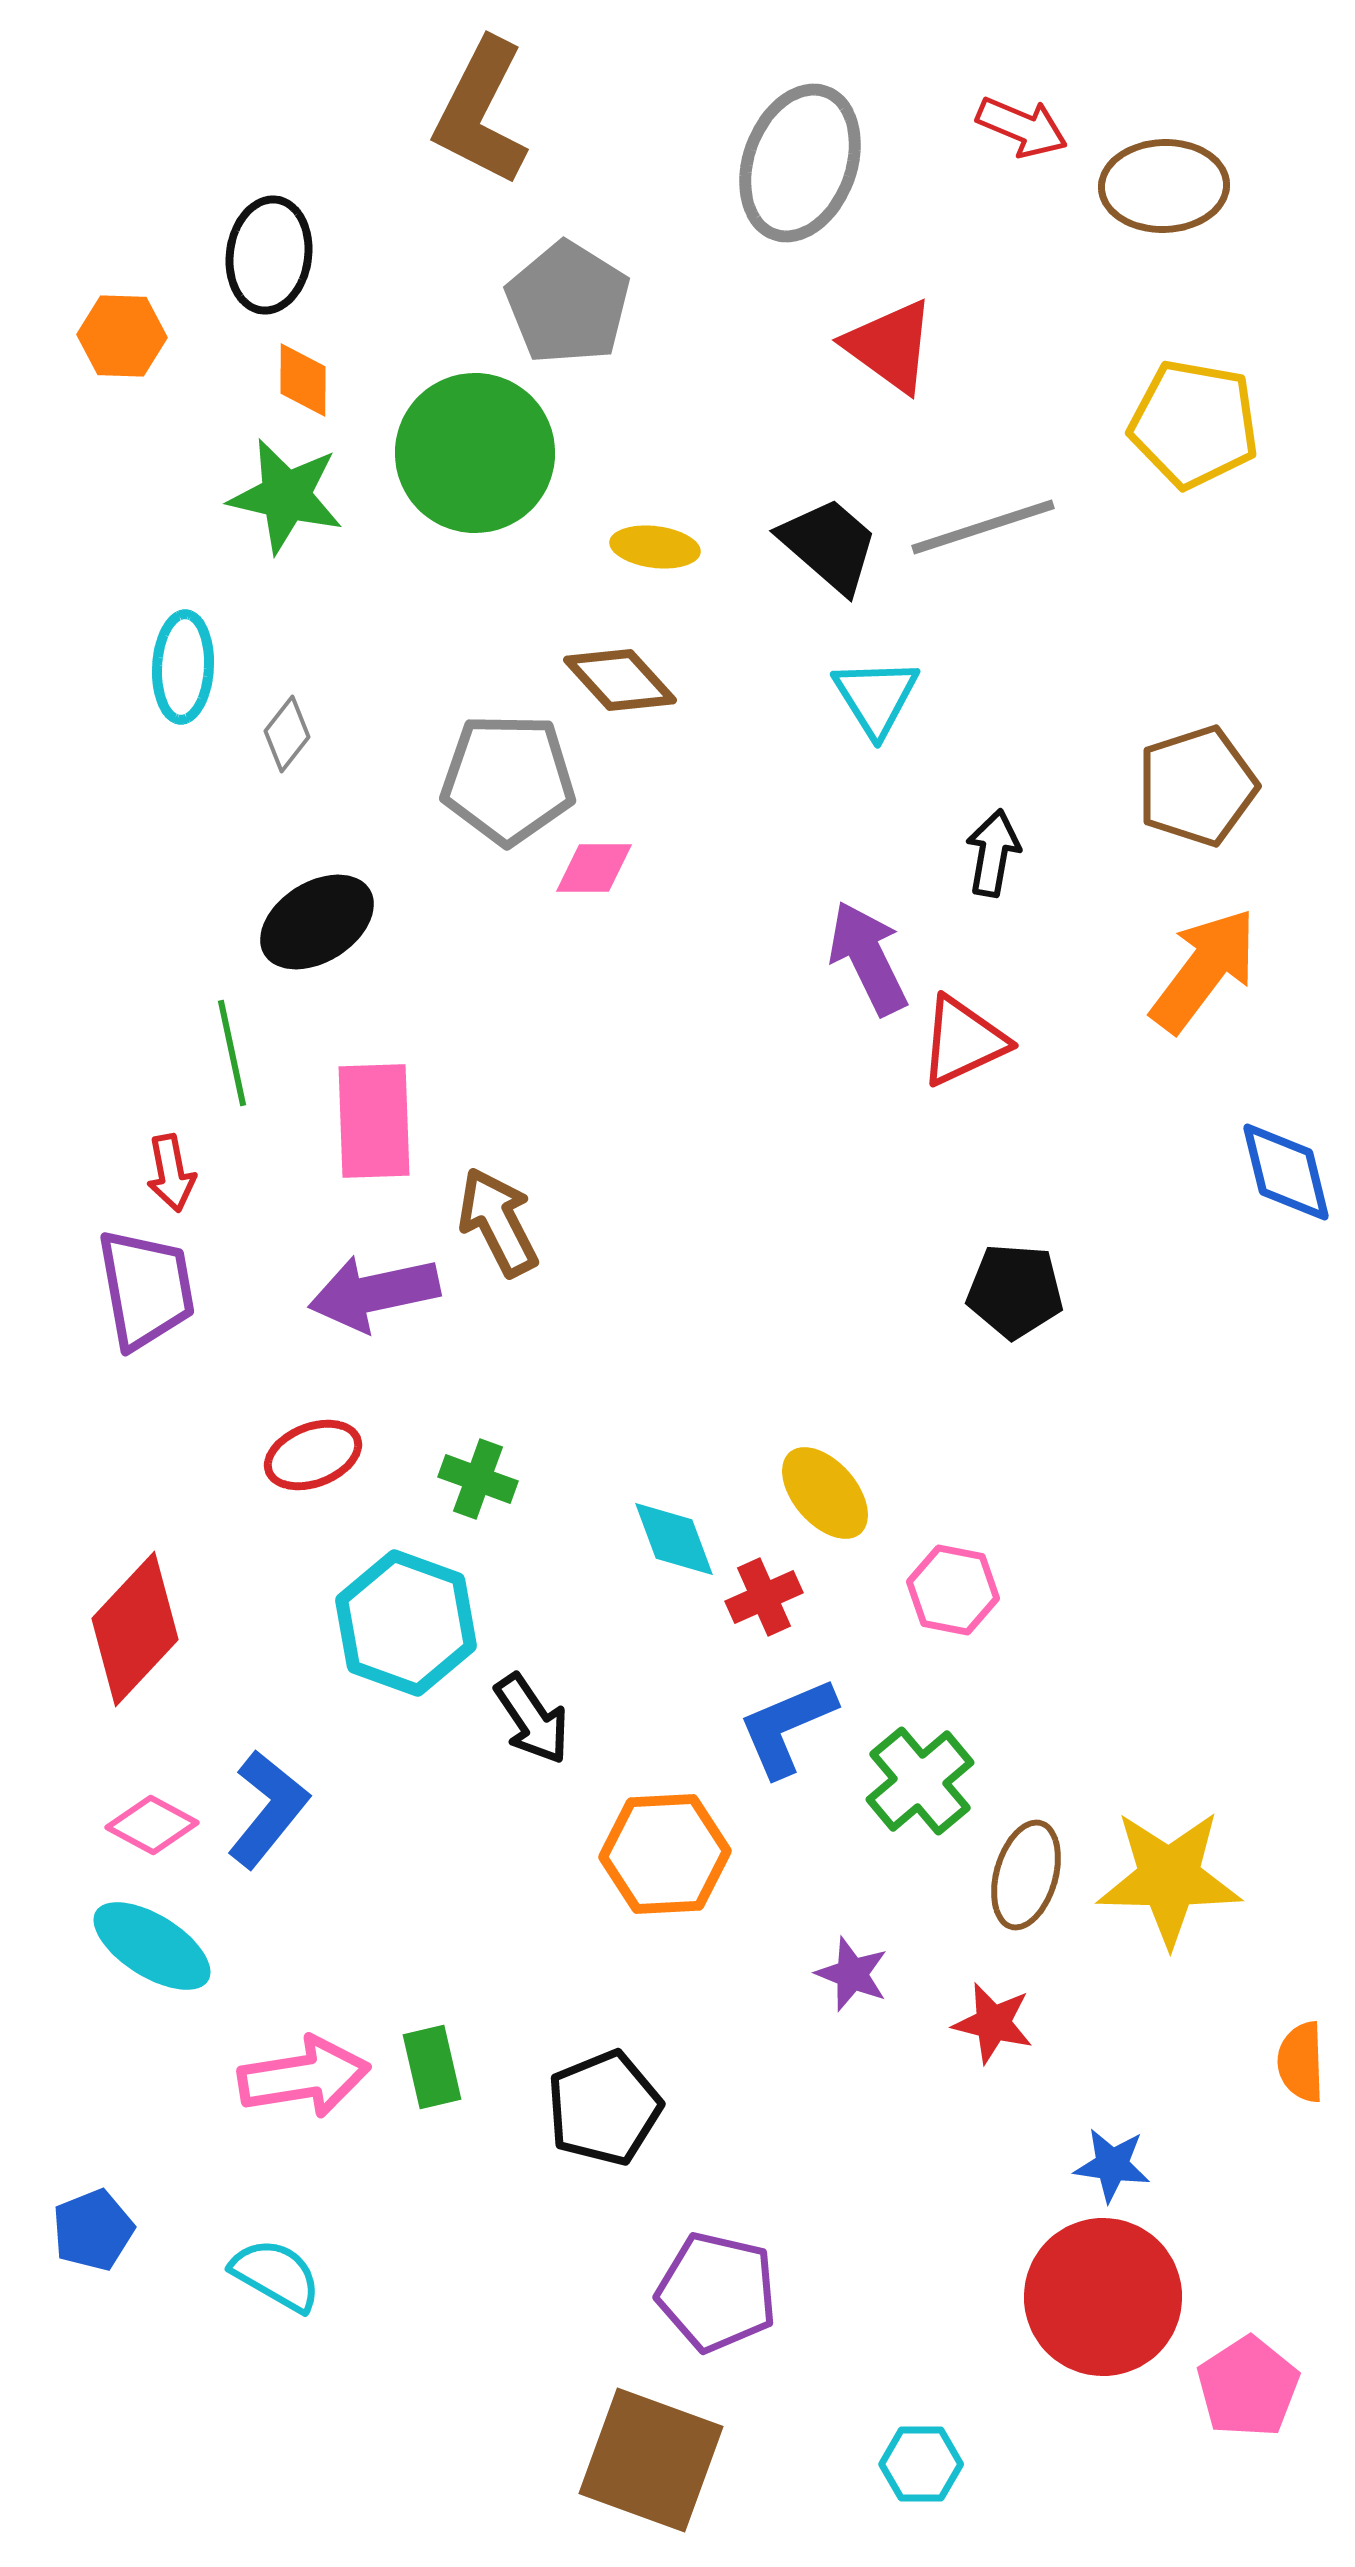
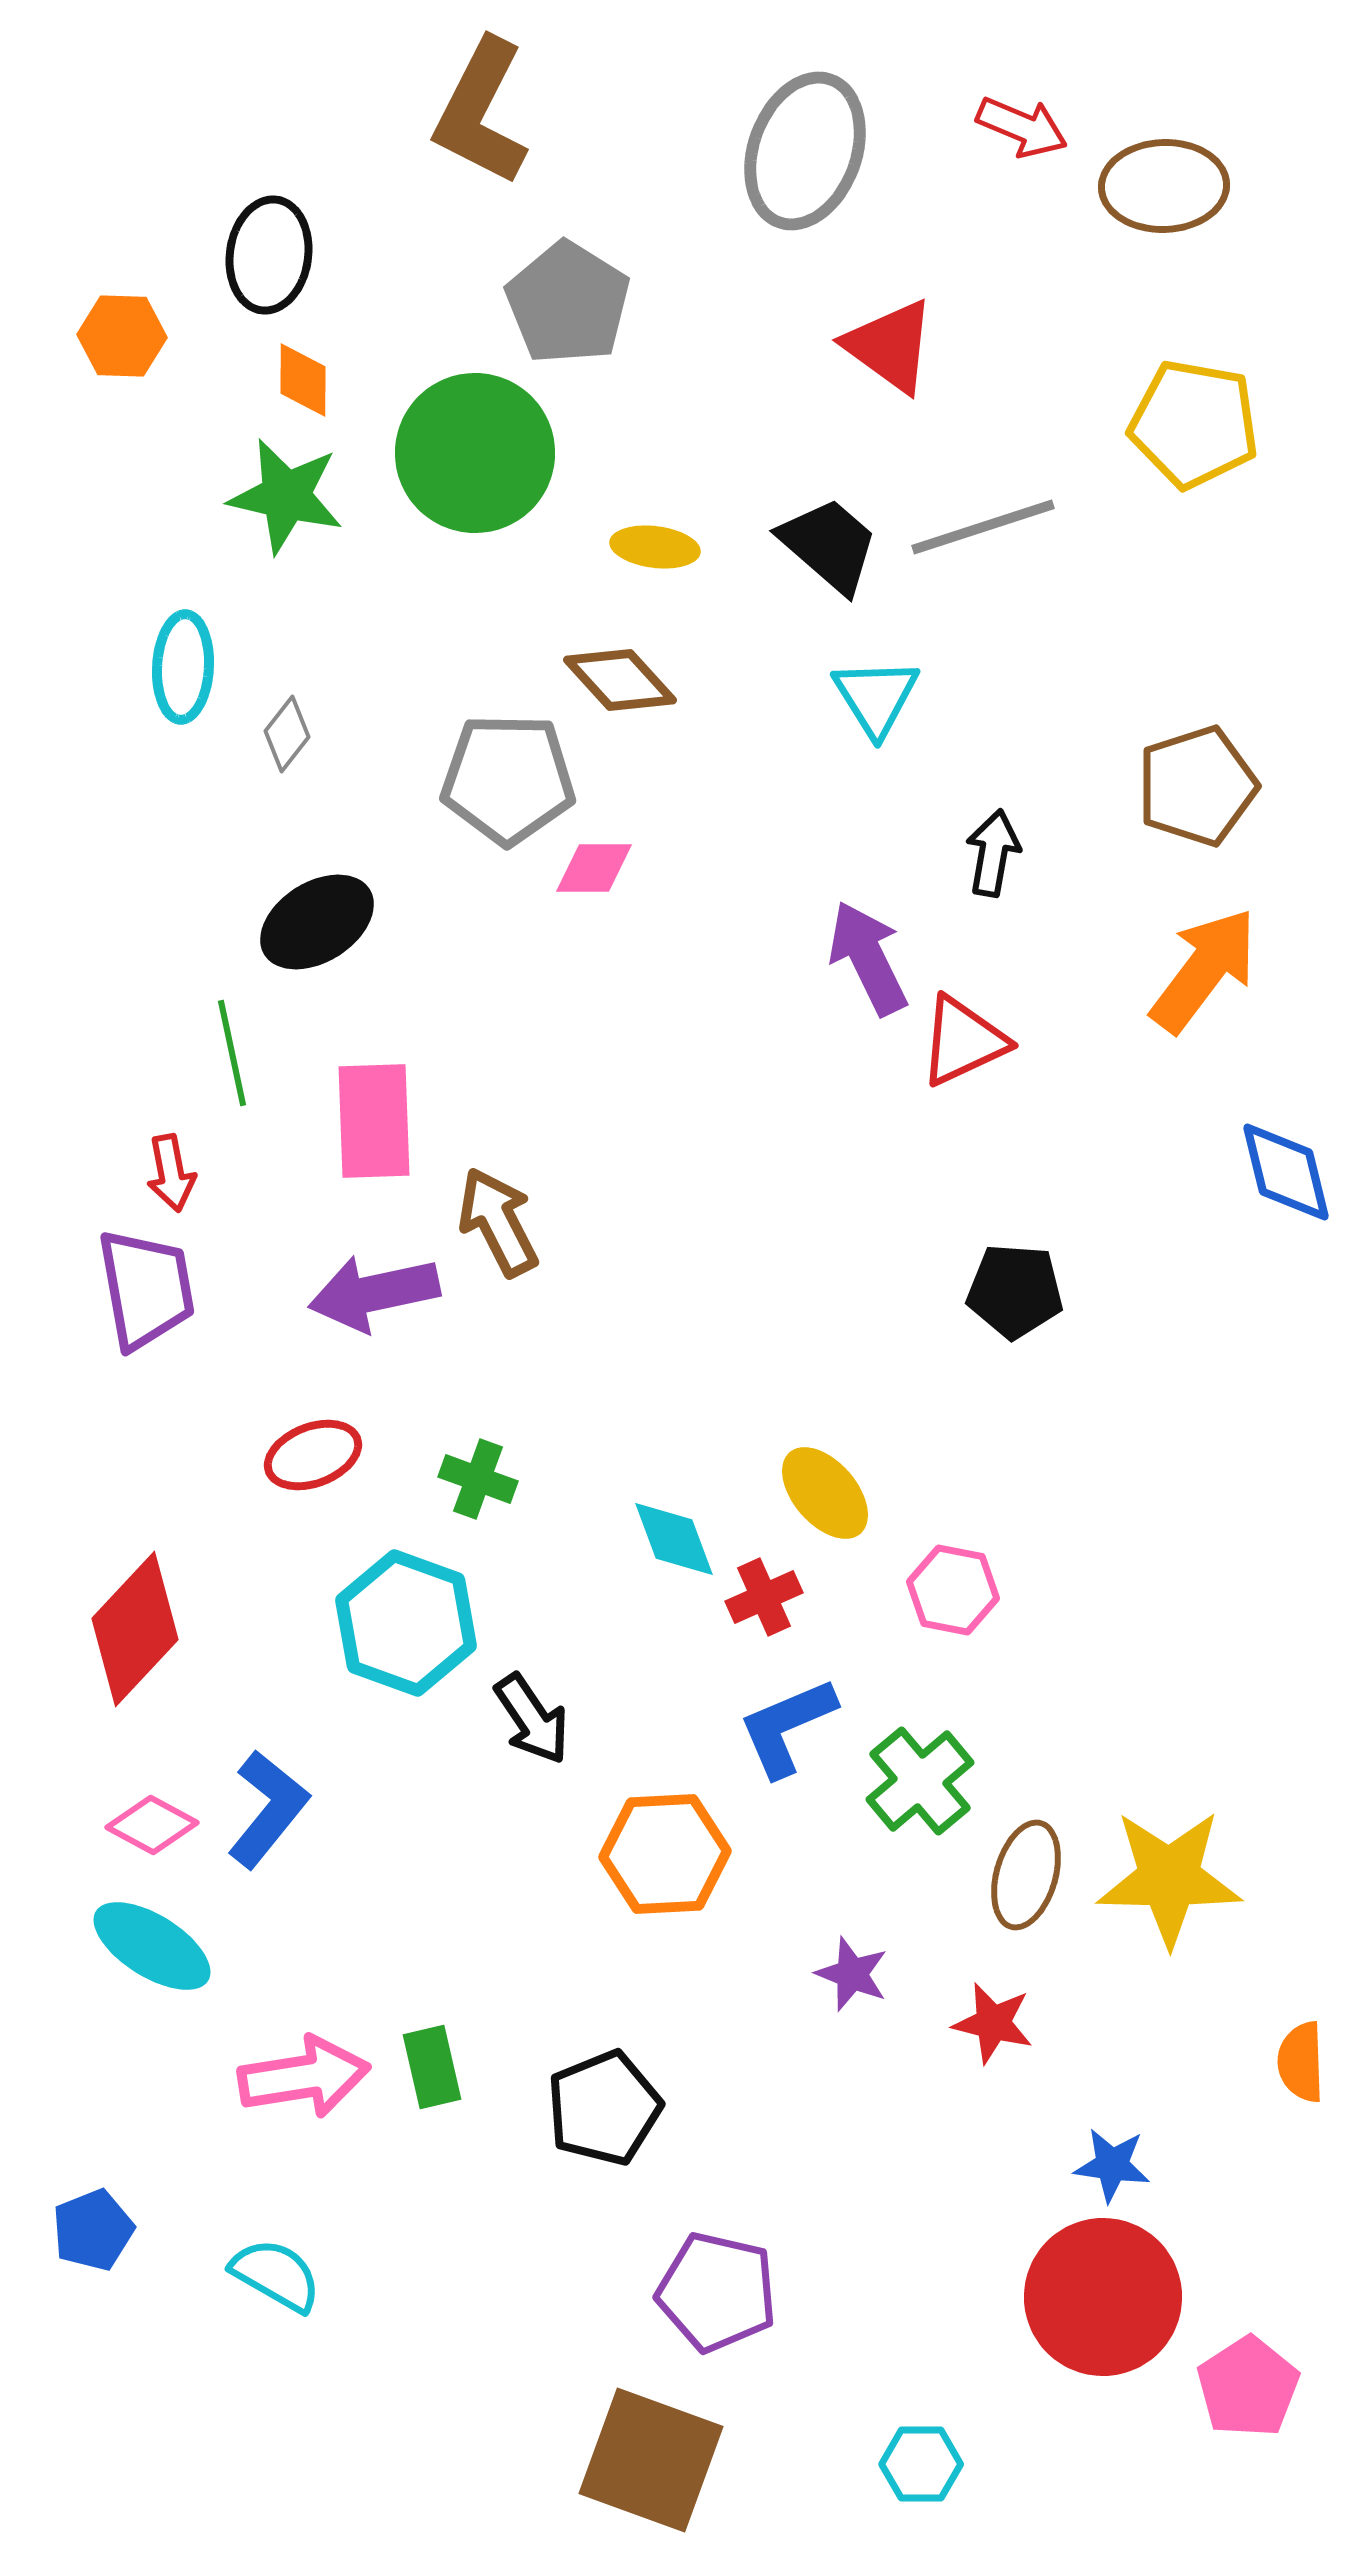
gray ellipse at (800, 163): moved 5 px right, 12 px up
